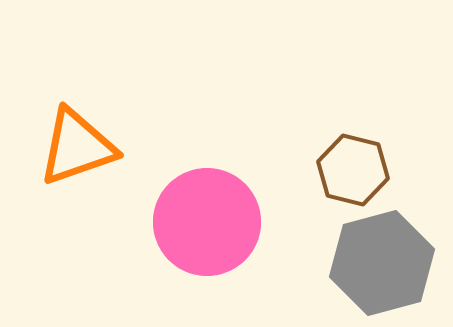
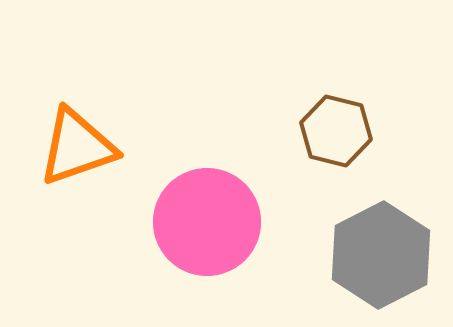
brown hexagon: moved 17 px left, 39 px up
gray hexagon: moved 1 px left, 8 px up; rotated 12 degrees counterclockwise
